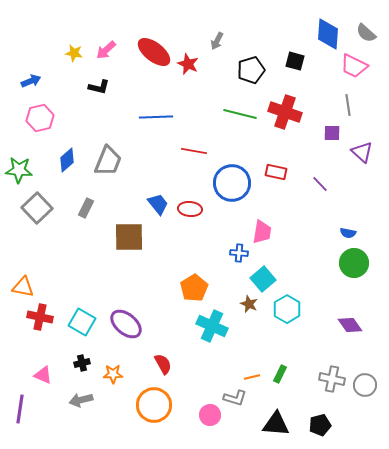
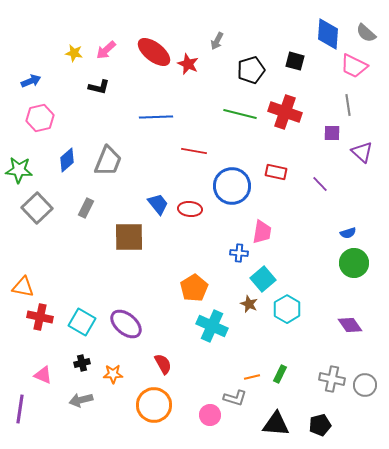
blue circle at (232, 183): moved 3 px down
blue semicircle at (348, 233): rotated 28 degrees counterclockwise
